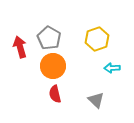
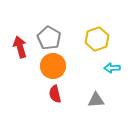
gray triangle: rotated 48 degrees counterclockwise
